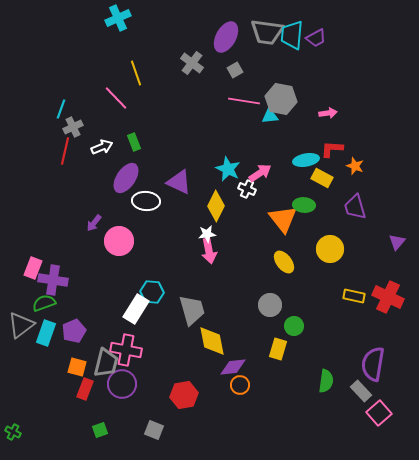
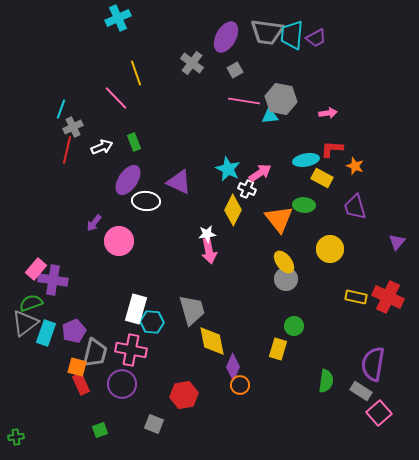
red line at (65, 151): moved 2 px right, 1 px up
purple ellipse at (126, 178): moved 2 px right, 2 px down
yellow diamond at (216, 206): moved 17 px right, 4 px down
orange triangle at (283, 219): moved 4 px left
pink rectangle at (33, 268): moved 3 px right, 1 px down; rotated 20 degrees clockwise
cyan hexagon at (152, 292): moved 30 px down
yellow rectangle at (354, 296): moved 2 px right, 1 px down
green semicircle at (44, 303): moved 13 px left
gray circle at (270, 305): moved 16 px right, 26 px up
white rectangle at (136, 309): rotated 16 degrees counterclockwise
gray triangle at (21, 325): moved 4 px right, 2 px up
pink cross at (126, 350): moved 5 px right
gray trapezoid at (106, 363): moved 11 px left, 10 px up
purple diamond at (233, 367): rotated 60 degrees counterclockwise
red rectangle at (85, 389): moved 4 px left, 5 px up; rotated 45 degrees counterclockwise
gray rectangle at (361, 391): rotated 15 degrees counterclockwise
gray square at (154, 430): moved 6 px up
green cross at (13, 432): moved 3 px right, 5 px down; rotated 35 degrees counterclockwise
